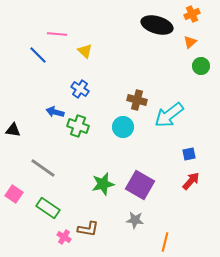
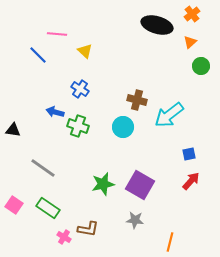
orange cross: rotated 14 degrees counterclockwise
pink square: moved 11 px down
orange line: moved 5 px right
